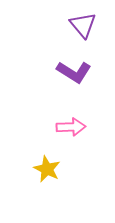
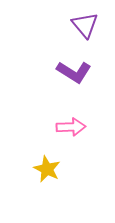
purple triangle: moved 2 px right
